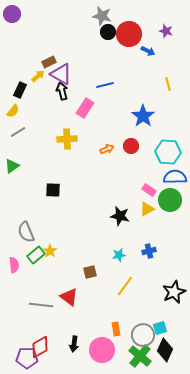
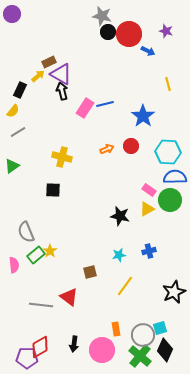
blue line at (105, 85): moved 19 px down
yellow cross at (67, 139): moved 5 px left, 18 px down; rotated 18 degrees clockwise
